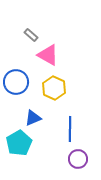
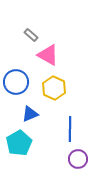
blue triangle: moved 3 px left, 4 px up
